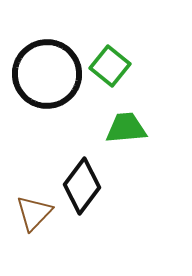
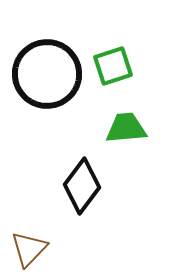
green square: moved 3 px right; rotated 33 degrees clockwise
brown triangle: moved 5 px left, 36 px down
